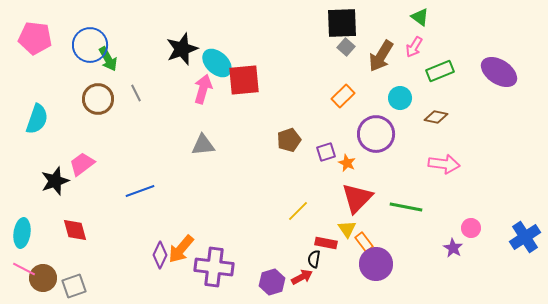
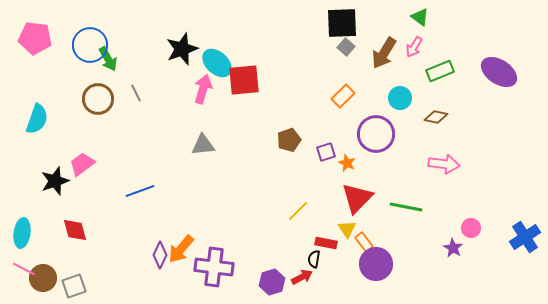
brown arrow at (381, 56): moved 3 px right, 3 px up
